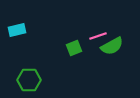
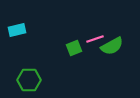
pink line: moved 3 px left, 3 px down
